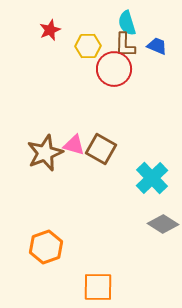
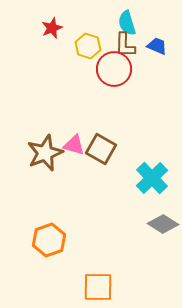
red star: moved 2 px right, 2 px up
yellow hexagon: rotated 20 degrees clockwise
orange hexagon: moved 3 px right, 7 px up
